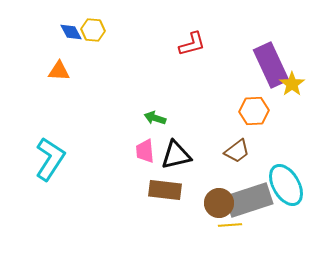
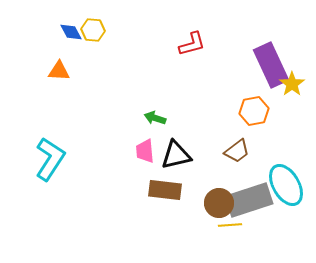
orange hexagon: rotated 8 degrees counterclockwise
